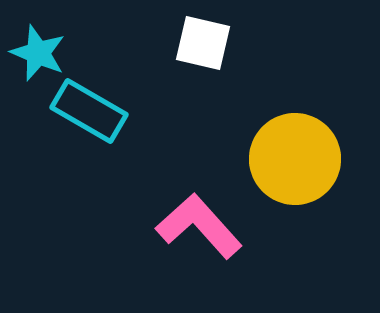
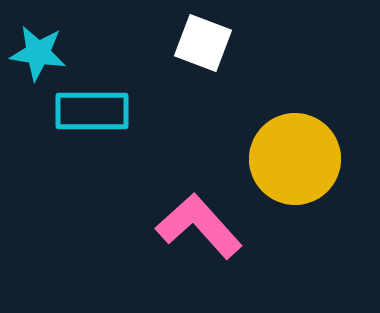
white square: rotated 8 degrees clockwise
cyan star: rotated 14 degrees counterclockwise
cyan rectangle: moved 3 px right; rotated 30 degrees counterclockwise
